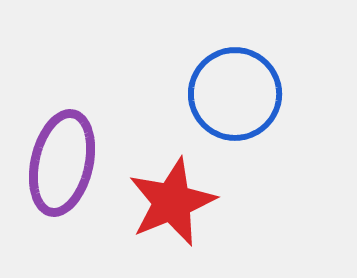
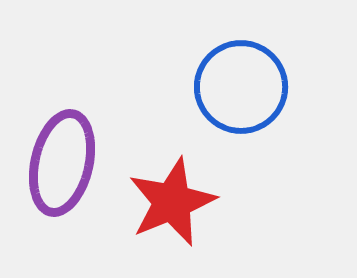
blue circle: moved 6 px right, 7 px up
